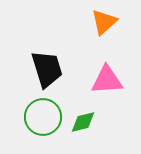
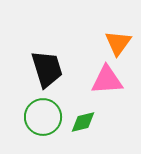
orange triangle: moved 14 px right, 21 px down; rotated 12 degrees counterclockwise
